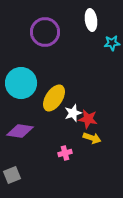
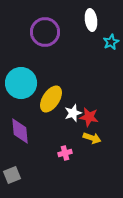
cyan star: moved 1 px left, 1 px up; rotated 21 degrees counterclockwise
yellow ellipse: moved 3 px left, 1 px down
red star: moved 1 px right, 2 px up
purple diamond: rotated 76 degrees clockwise
